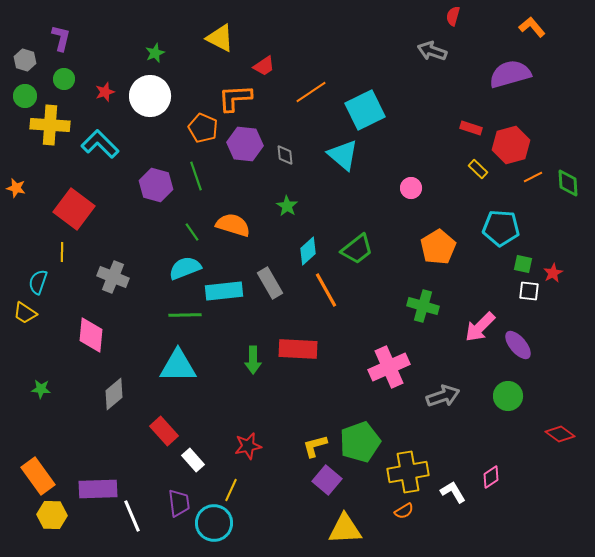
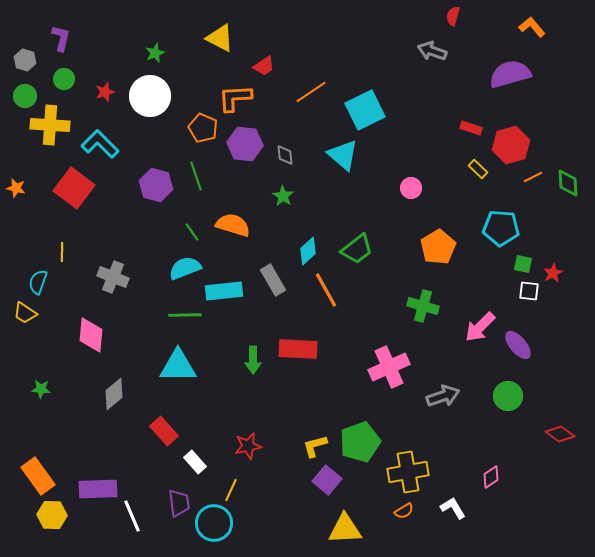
green star at (287, 206): moved 4 px left, 10 px up
red square at (74, 209): moved 21 px up
gray rectangle at (270, 283): moved 3 px right, 3 px up
white rectangle at (193, 460): moved 2 px right, 2 px down
white L-shape at (453, 492): moved 16 px down
